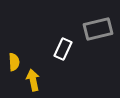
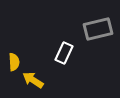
white rectangle: moved 1 px right, 4 px down
yellow arrow: rotated 45 degrees counterclockwise
